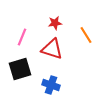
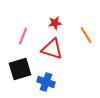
pink line: moved 1 px right, 1 px up
blue cross: moved 5 px left, 3 px up
